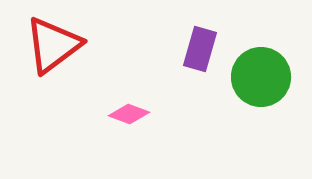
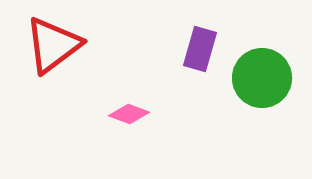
green circle: moved 1 px right, 1 px down
